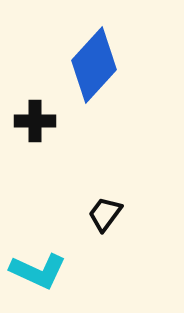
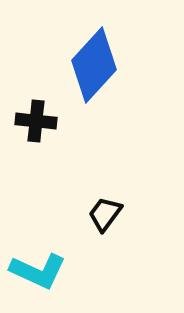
black cross: moved 1 px right; rotated 6 degrees clockwise
